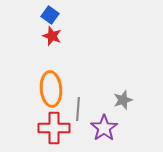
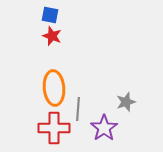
blue square: rotated 24 degrees counterclockwise
orange ellipse: moved 3 px right, 1 px up
gray star: moved 3 px right, 2 px down
